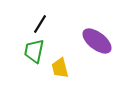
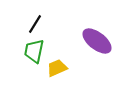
black line: moved 5 px left
yellow trapezoid: moved 3 px left; rotated 80 degrees clockwise
